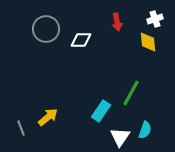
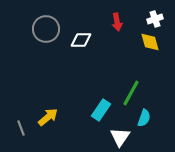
yellow diamond: moved 2 px right; rotated 10 degrees counterclockwise
cyan rectangle: moved 1 px up
cyan semicircle: moved 1 px left, 12 px up
